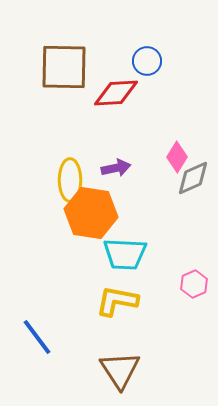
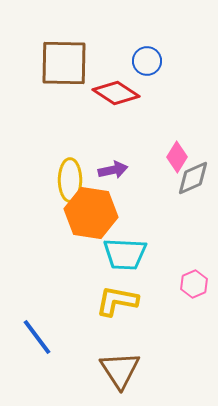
brown square: moved 4 px up
red diamond: rotated 36 degrees clockwise
purple arrow: moved 3 px left, 2 px down
